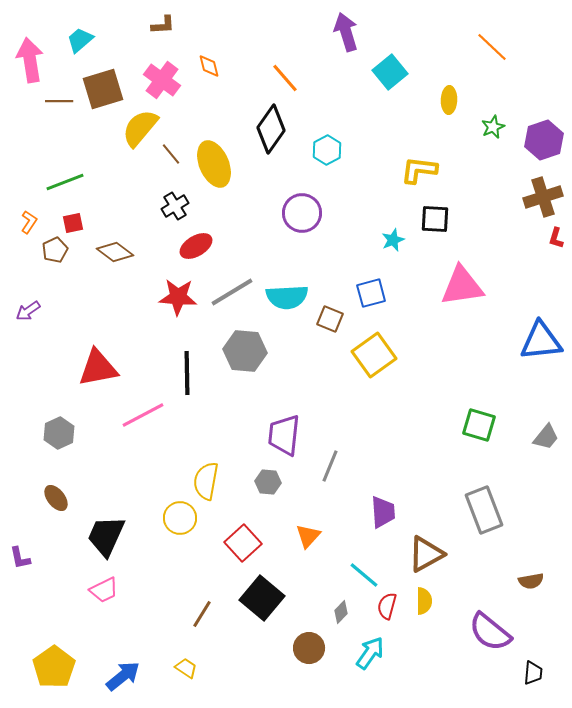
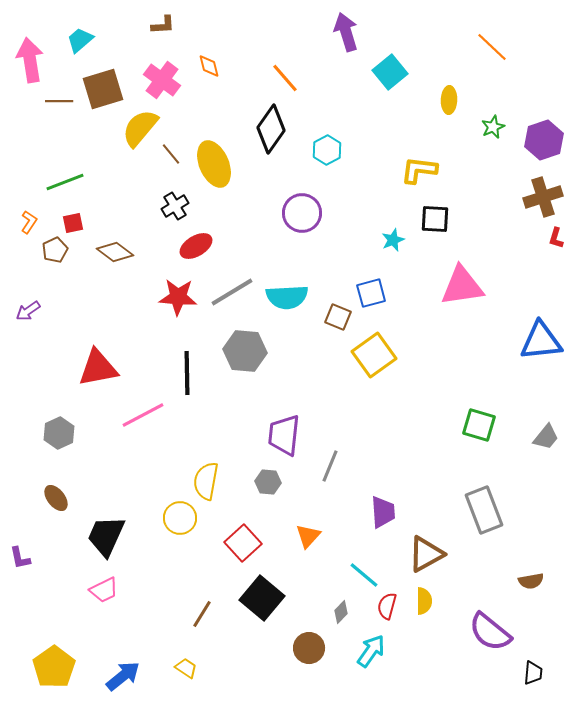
brown square at (330, 319): moved 8 px right, 2 px up
cyan arrow at (370, 653): moved 1 px right, 2 px up
